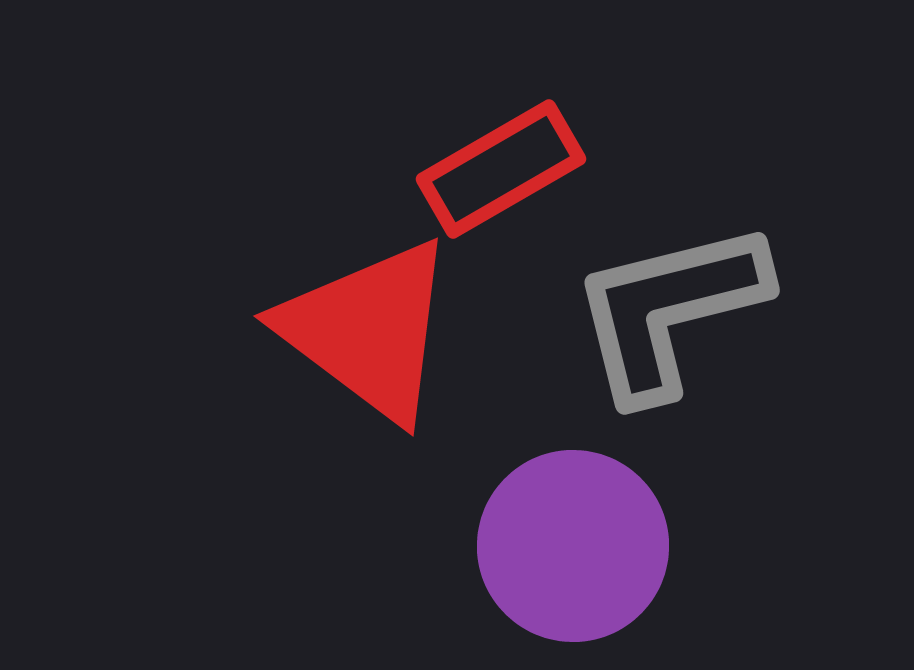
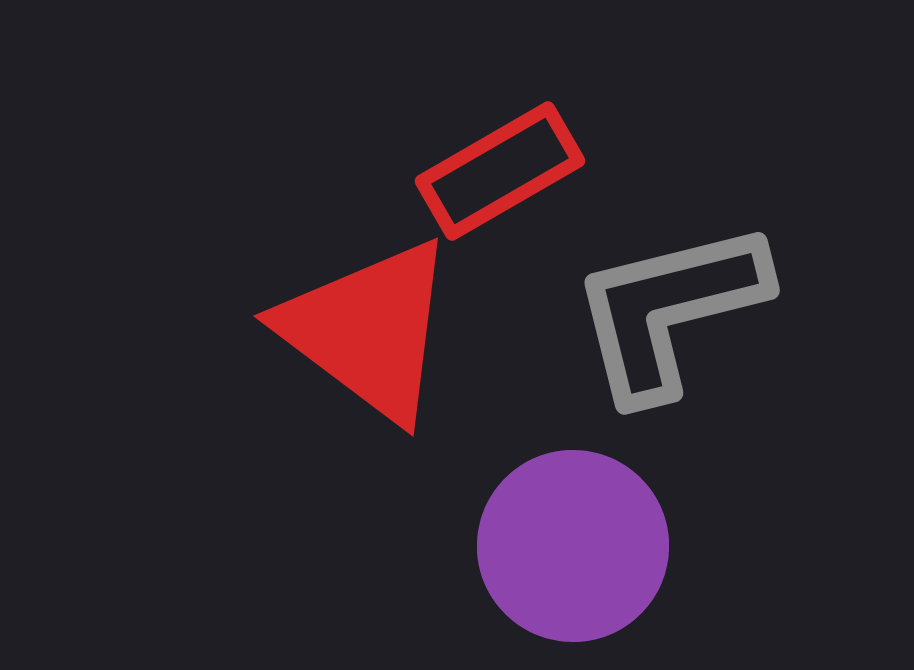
red rectangle: moved 1 px left, 2 px down
